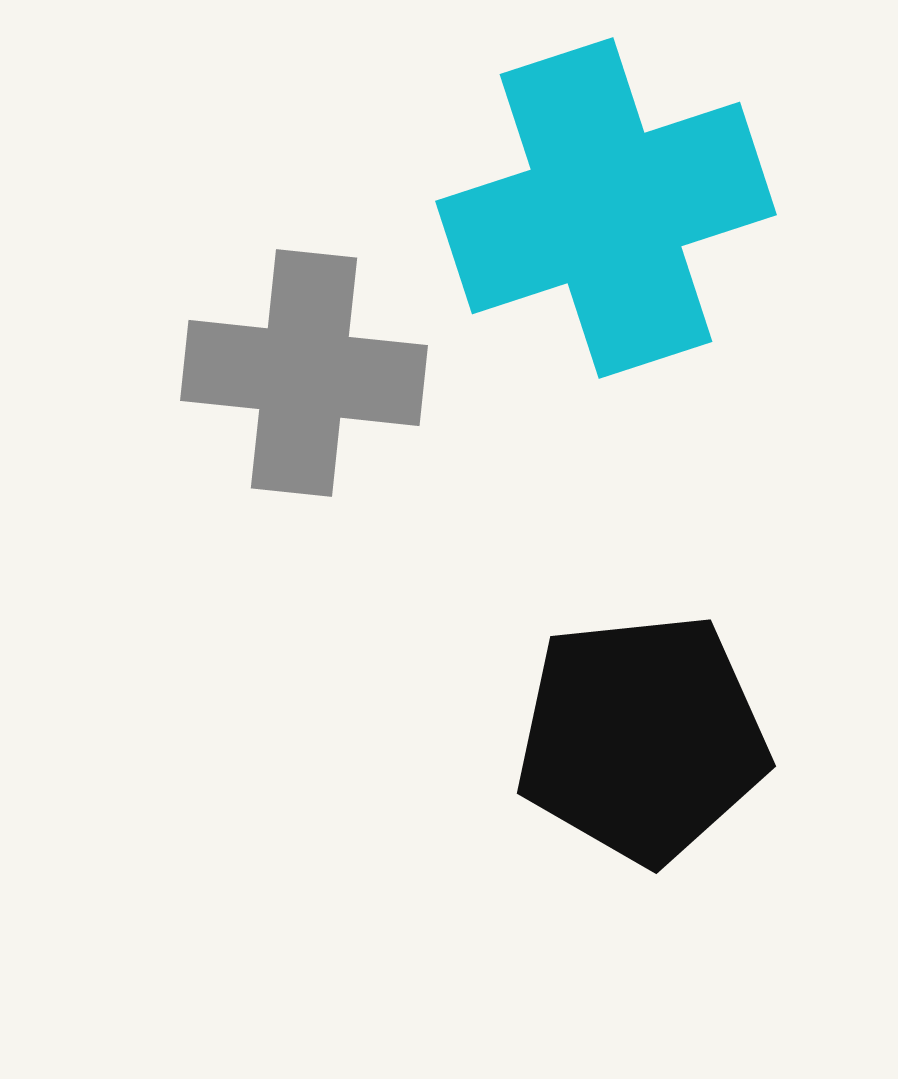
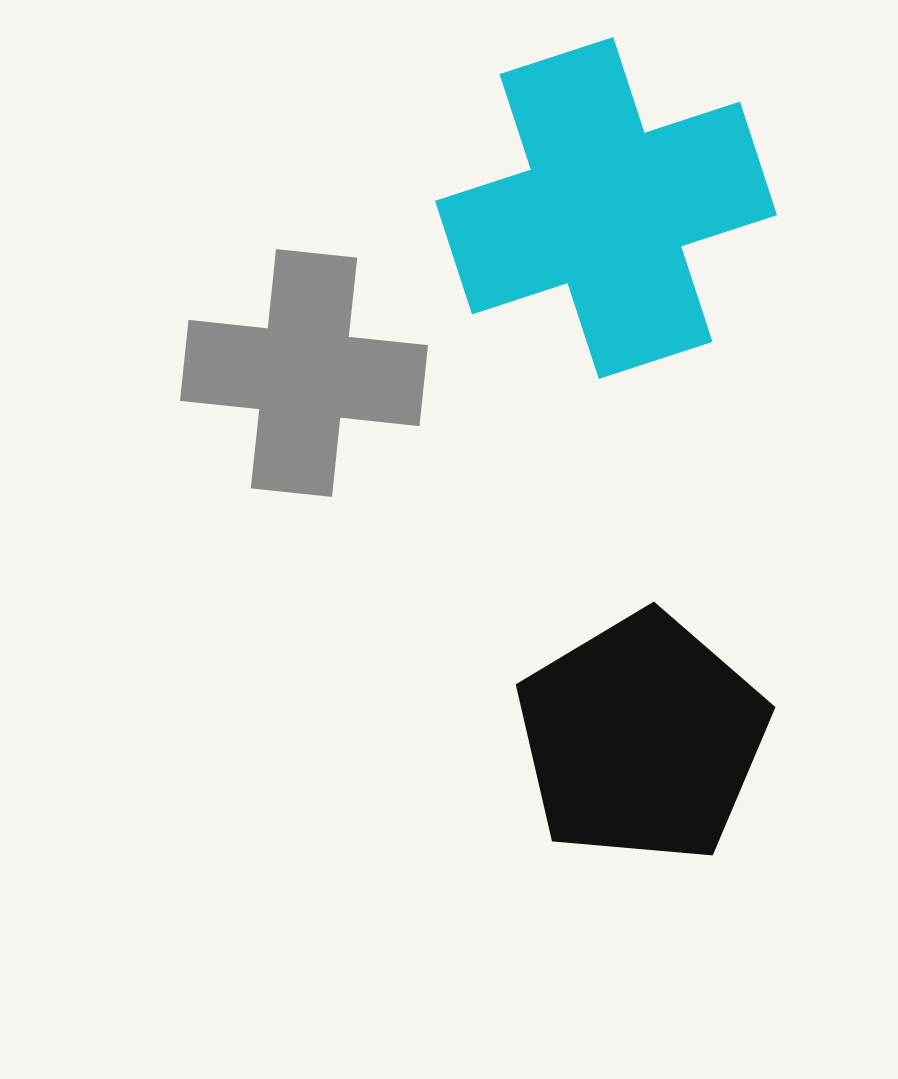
black pentagon: rotated 25 degrees counterclockwise
